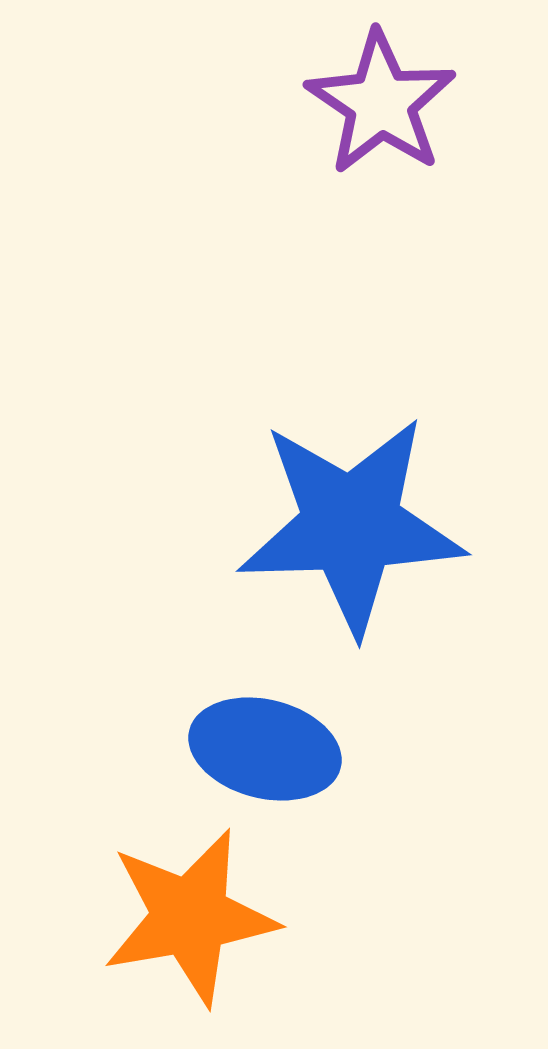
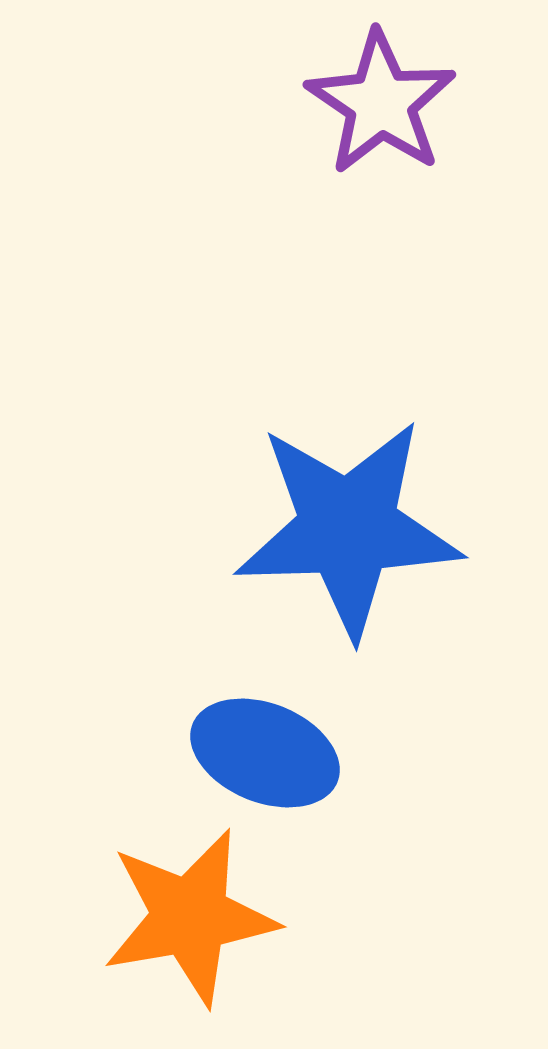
blue star: moved 3 px left, 3 px down
blue ellipse: moved 4 px down; rotated 8 degrees clockwise
